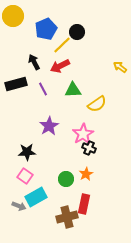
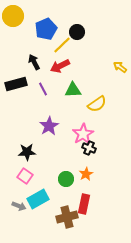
cyan rectangle: moved 2 px right, 2 px down
